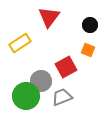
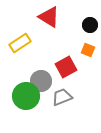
red triangle: rotated 35 degrees counterclockwise
